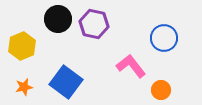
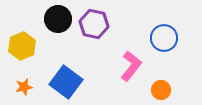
pink L-shape: rotated 76 degrees clockwise
